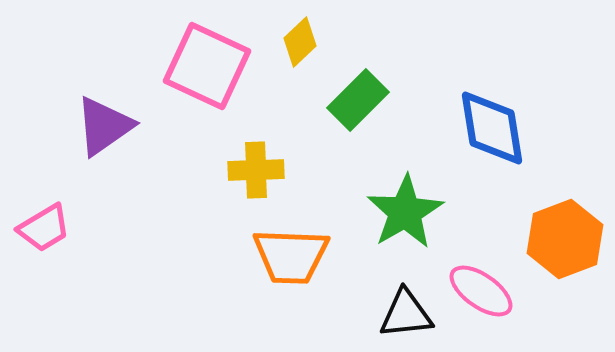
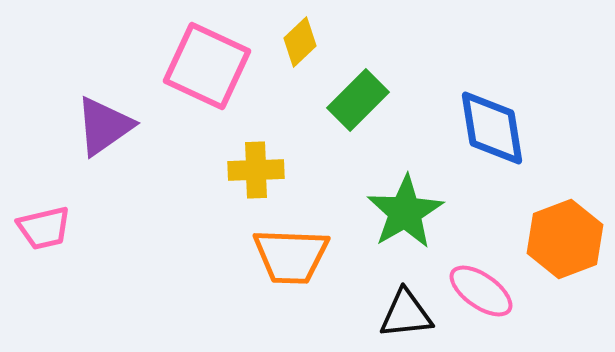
pink trapezoid: rotated 18 degrees clockwise
